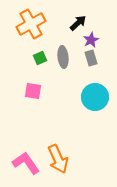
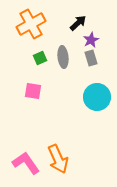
cyan circle: moved 2 px right
